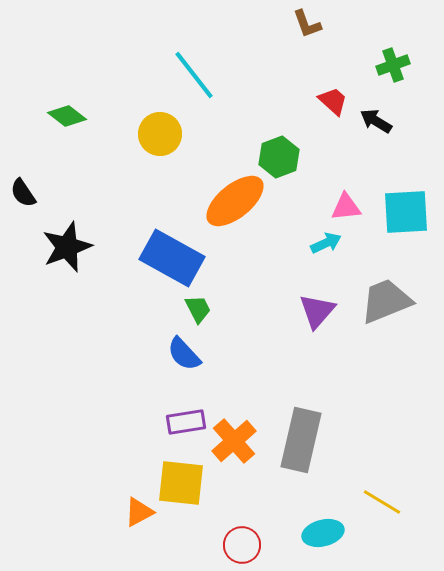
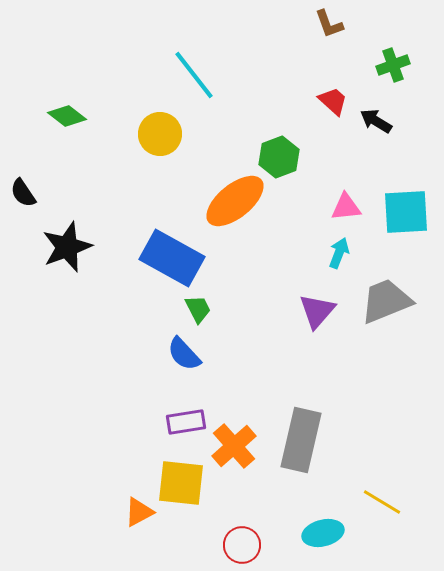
brown L-shape: moved 22 px right
cyan arrow: moved 13 px right, 10 px down; rotated 44 degrees counterclockwise
orange cross: moved 5 px down
